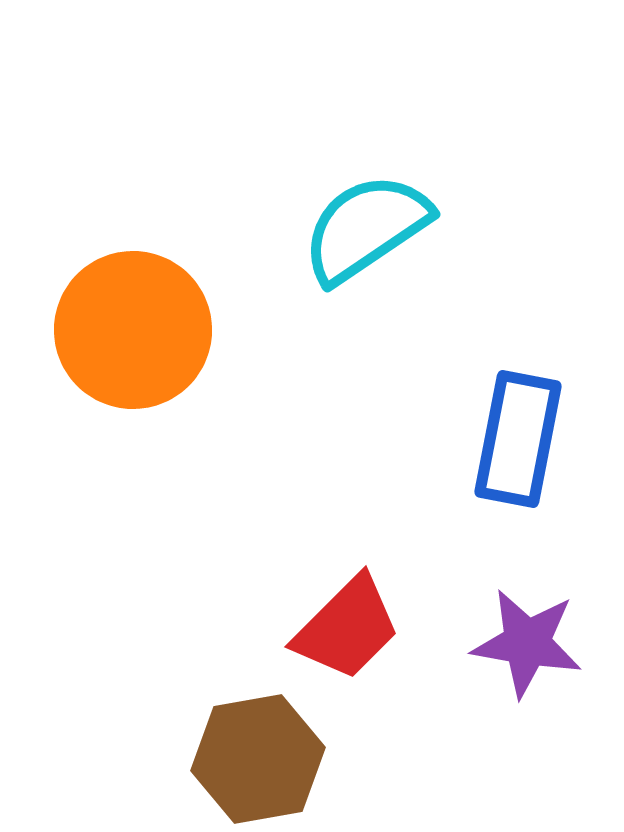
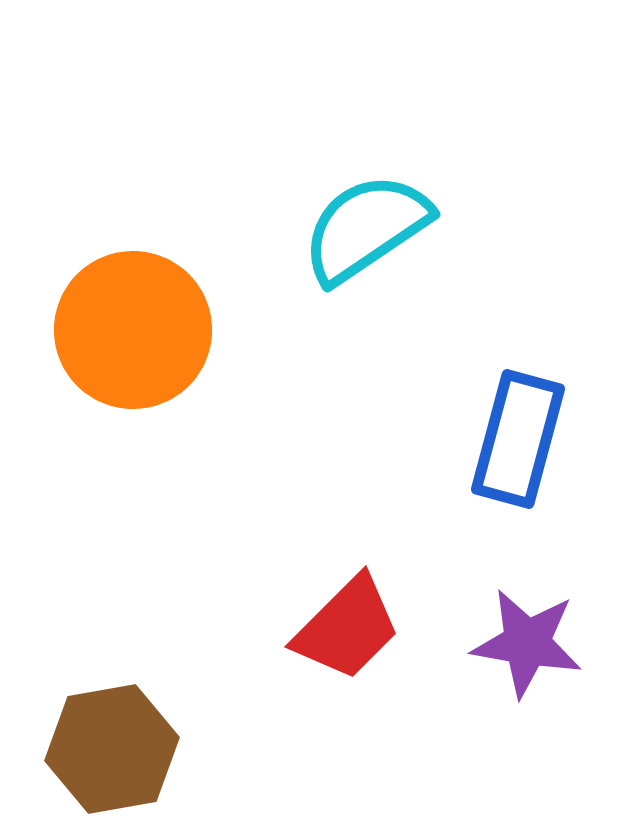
blue rectangle: rotated 4 degrees clockwise
brown hexagon: moved 146 px left, 10 px up
